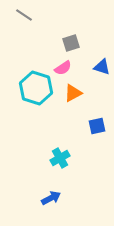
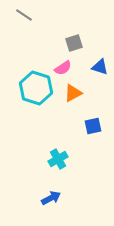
gray square: moved 3 px right
blue triangle: moved 2 px left
blue square: moved 4 px left
cyan cross: moved 2 px left, 1 px down
